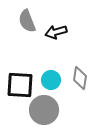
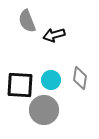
black arrow: moved 2 px left, 3 px down
